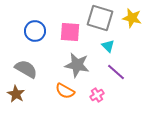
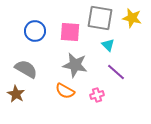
gray square: rotated 8 degrees counterclockwise
cyan triangle: moved 1 px up
gray star: moved 2 px left
pink cross: rotated 16 degrees clockwise
